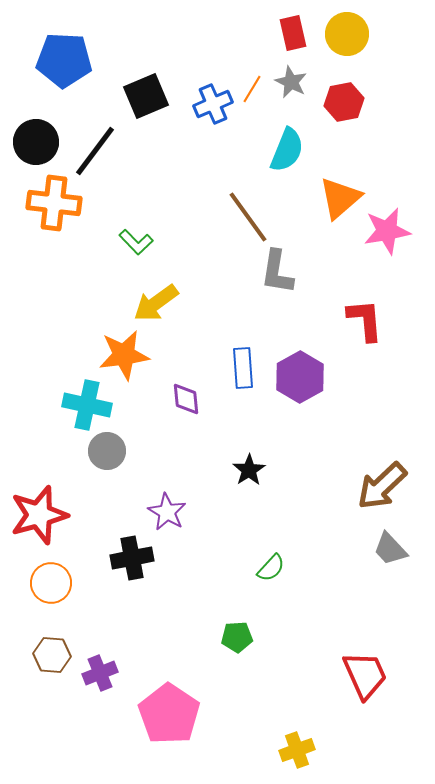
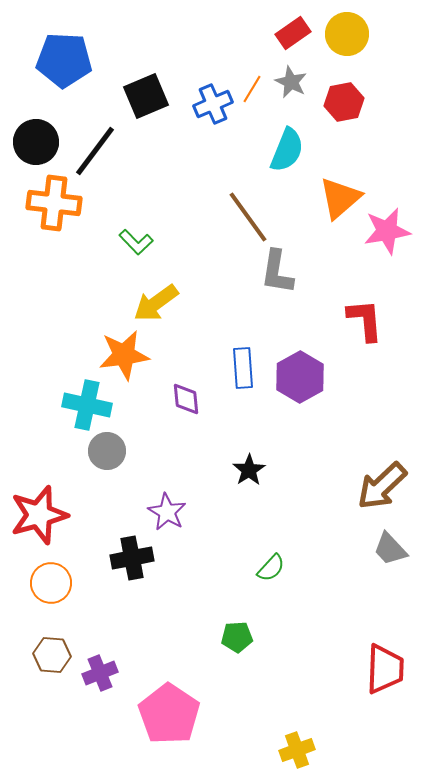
red rectangle: rotated 68 degrees clockwise
red trapezoid: moved 20 px right, 6 px up; rotated 26 degrees clockwise
